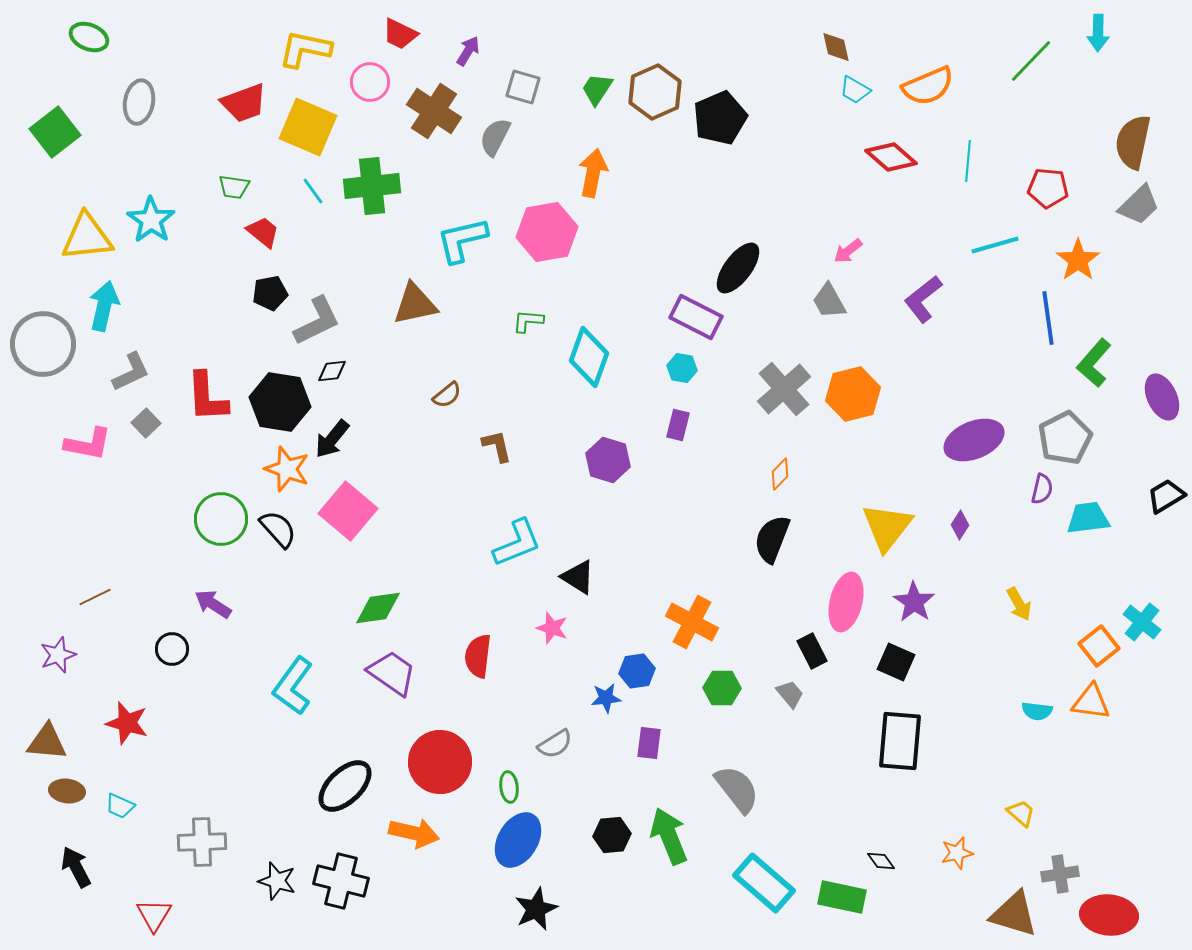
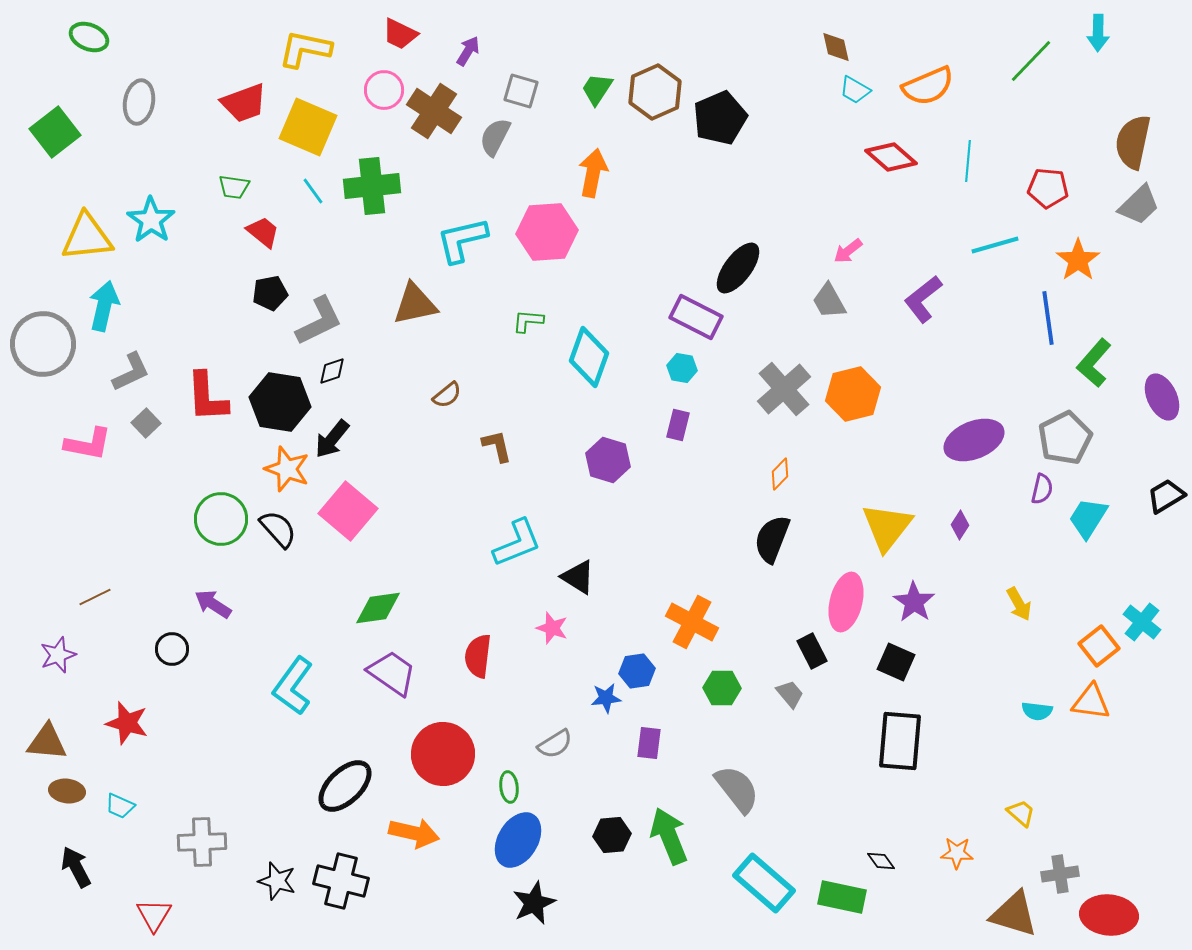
pink circle at (370, 82): moved 14 px right, 8 px down
gray square at (523, 87): moved 2 px left, 4 px down
pink hexagon at (547, 232): rotated 6 degrees clockwise
gray L-shape at (317, 321): moved 2 px right
black diamond at (332, 371): rotated 12 degrees counterclockwise
cyan trapezoid at (1088, 518): rotated 51 degrees counterclockwise
red circle at (440, 762): moved 3 px right, 8 px up
orange star at (957, 853): rotated 16 degrees clockwise
black star at (536, 909): moved 2 px left, 6 px up
